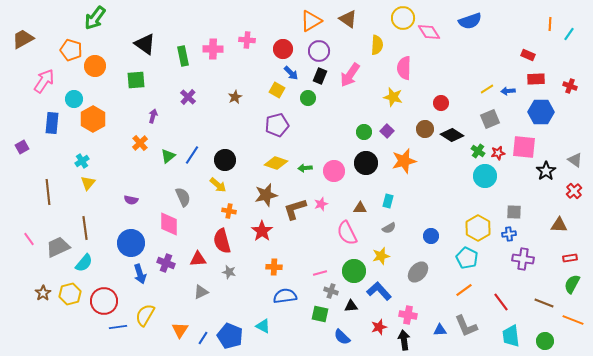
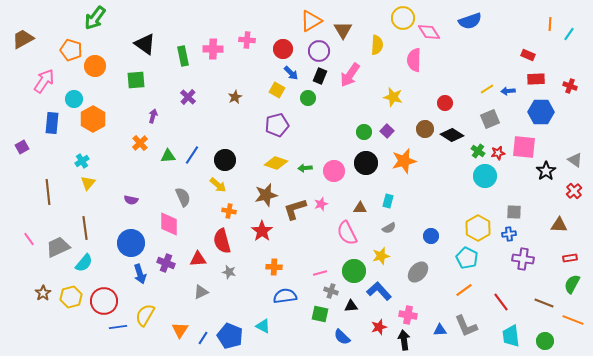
brown triangle at (348, 19): moved 5 px left, 11 px down; rotated 24 degrees clockwise
pink semicircle at (404, 68): moved 10 px right, 8 px up
red circle at (441, 103): moved 4 px right
green triangle at (168, 156): rotated 35 degrees clockwise
yellow hexagon at (70, 294): moved 1 px right, 3 px down
